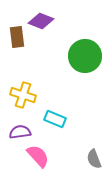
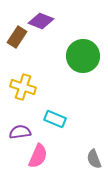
brown rectangle: rotated 40 degrees clockwise
green circle: moved 2 px left
yellow cross: moved 8 px up
pink semicircle: rotated 65 degrees clockwise
